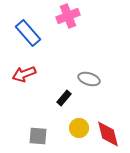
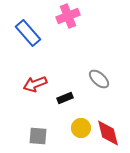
red arrow: moved 11 px right, 10 px down
gray ellipse: moved 10 px right; rotated 25 degrees clockwise
black rectangle: moved 1 px right; rotated 28 degrees clockwise
yellow circle: moved 2 px right
red diamond: moved 1 px up
